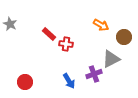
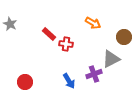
orange arrow: moved 8 px left, 2 px up
